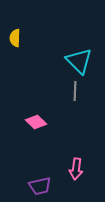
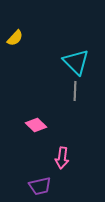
yellow semicircle: rotated 138 degrees counterclockwise
cyan triangle: moved 3 px left, 1 px down
pink diamond: moved 3 px down
pink arrow: moved 14 px left, 11 px up
